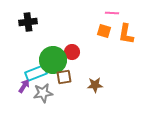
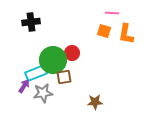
black cross: moved 3 px right
red circle: moved 1 px down
brown star: moved 17 px down
